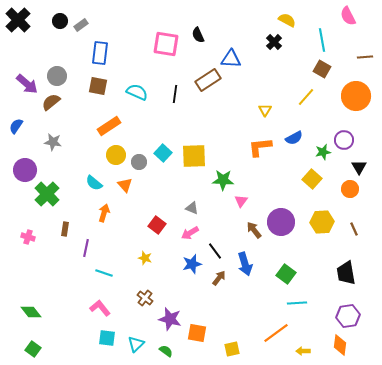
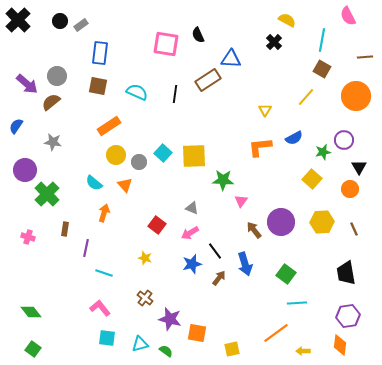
cyan line at (322, 40): rotated 20 degrees clockwise
cyan triangle at (136, 344): moved 4 px right; rotated 30 degrees clockwise
